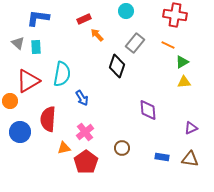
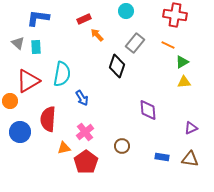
brown circle: moved 2 px up
